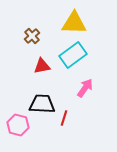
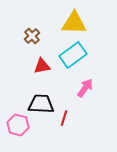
black trapezoid: moved 1 px left
